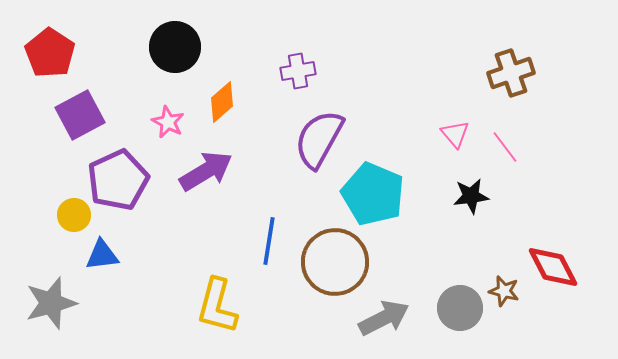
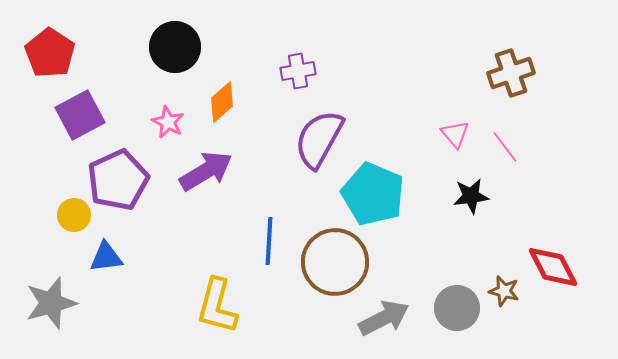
blue line: rotated 6 degrees counterclockwise
blue triangle: moved 4 px right, 2 px down
gray circle: moved 3 px left
